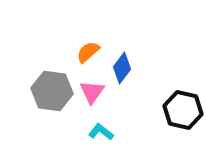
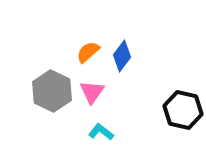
blue diamond: moved 12 px up
gray hexagon: rotated 18 degrees clockwise
